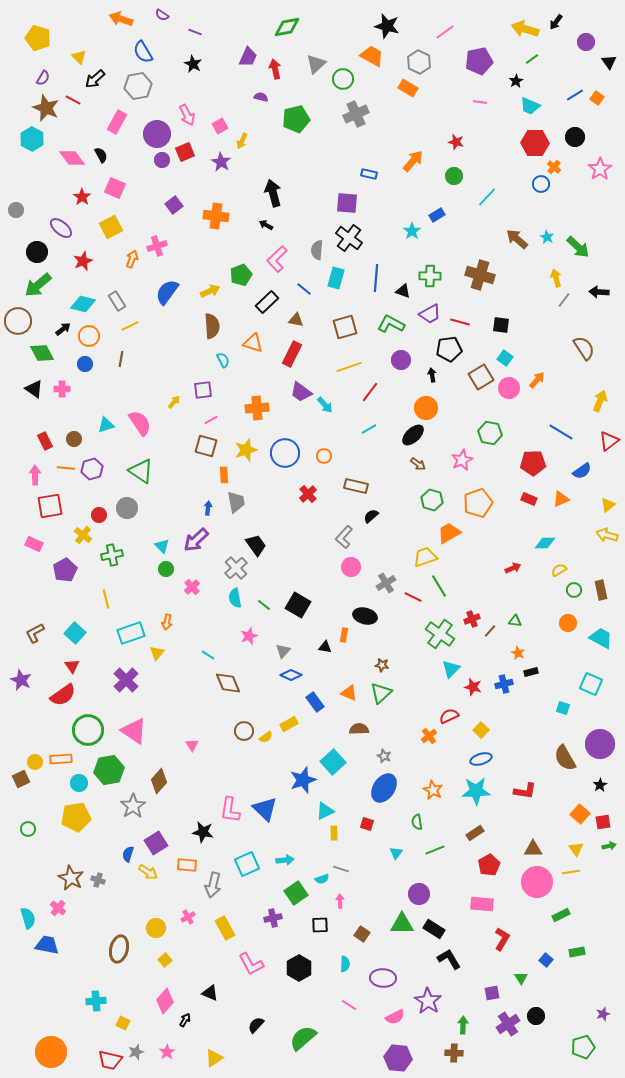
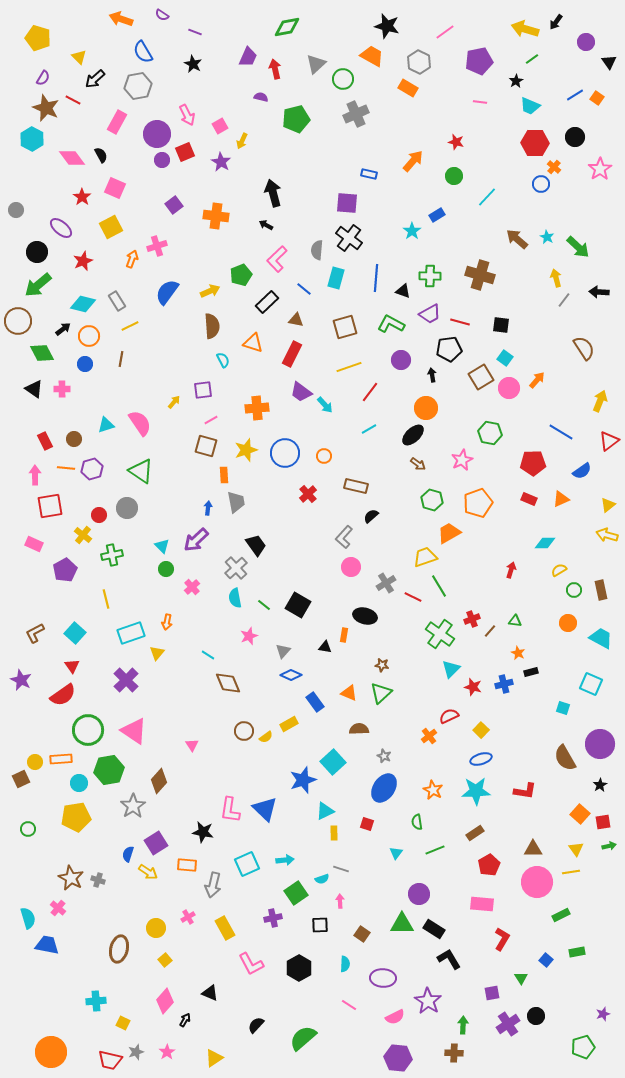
red arrow at (513, 568): moved 2 px left, 2 px down; rotated 49 degrees counterclockwise
